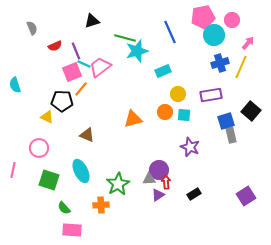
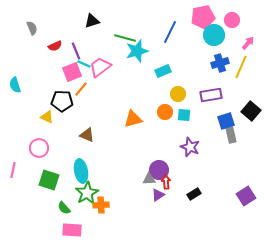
blue line at (170, 32): rotated 50 degrees clockwise
cyan ellipse at (81, 171): rotated 15 degrees clockwise
green star at (118, 184): moved 31 px left, 9 px down
